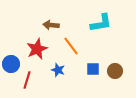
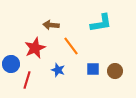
red star: moved 2 px left, 1 px up
